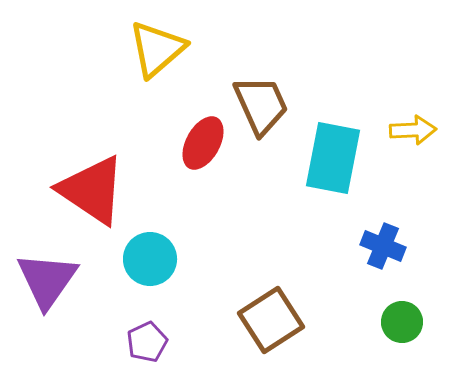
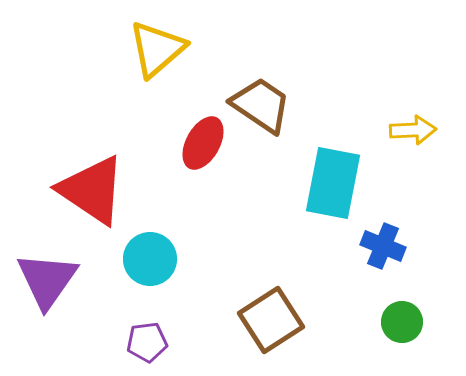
brown trapezoid: rotated 32 degrees counterclockwise
cyan rectangle: moved 25 px down
purple pentagon: rotated 18 degrees clockwise
